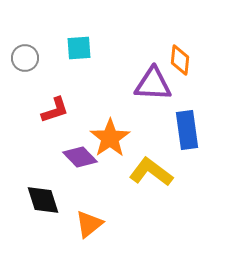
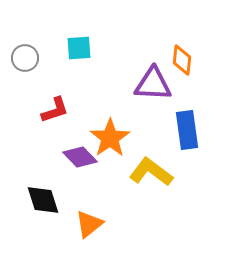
orange diamond: moved 2 px right
